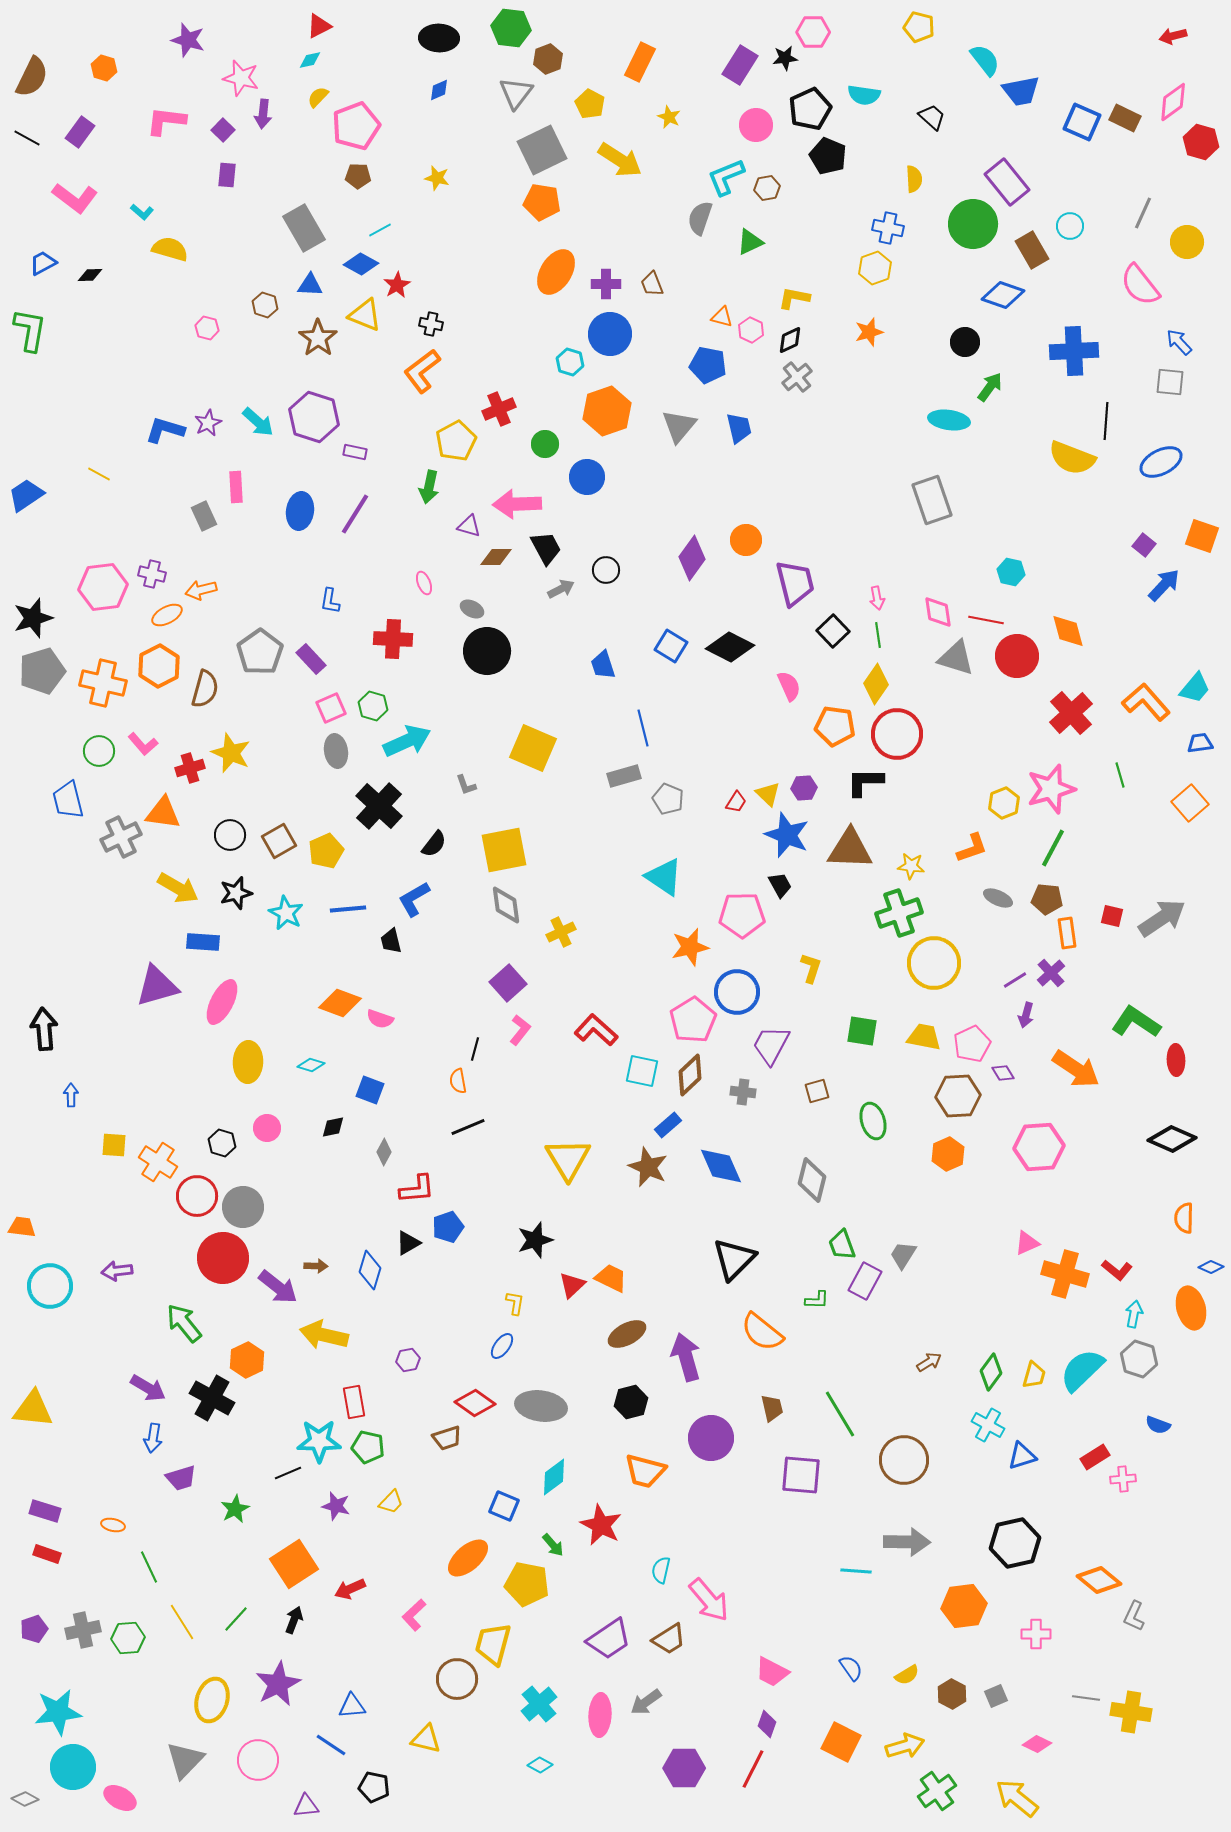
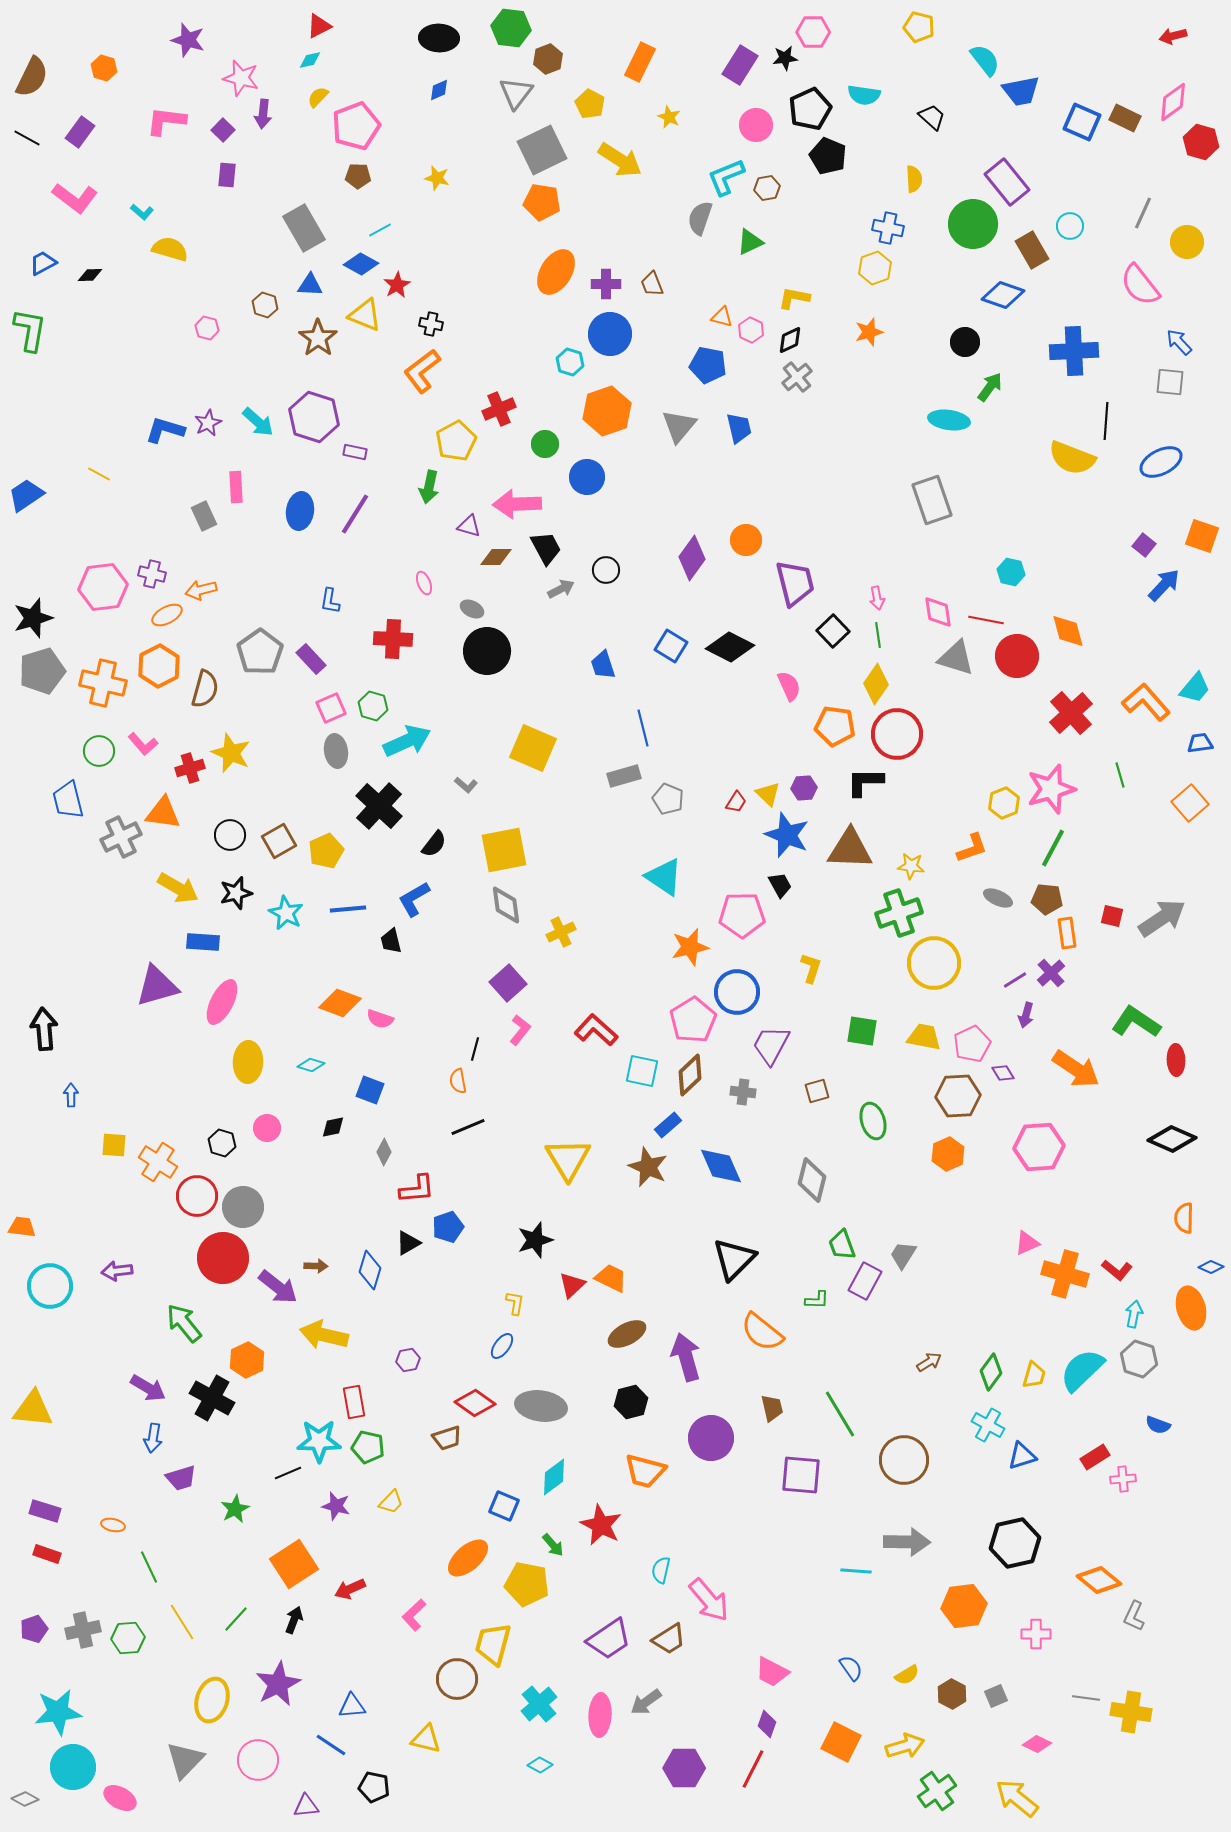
gray L-shape at (466, 785): rotated 30 degrees counterclockwise
